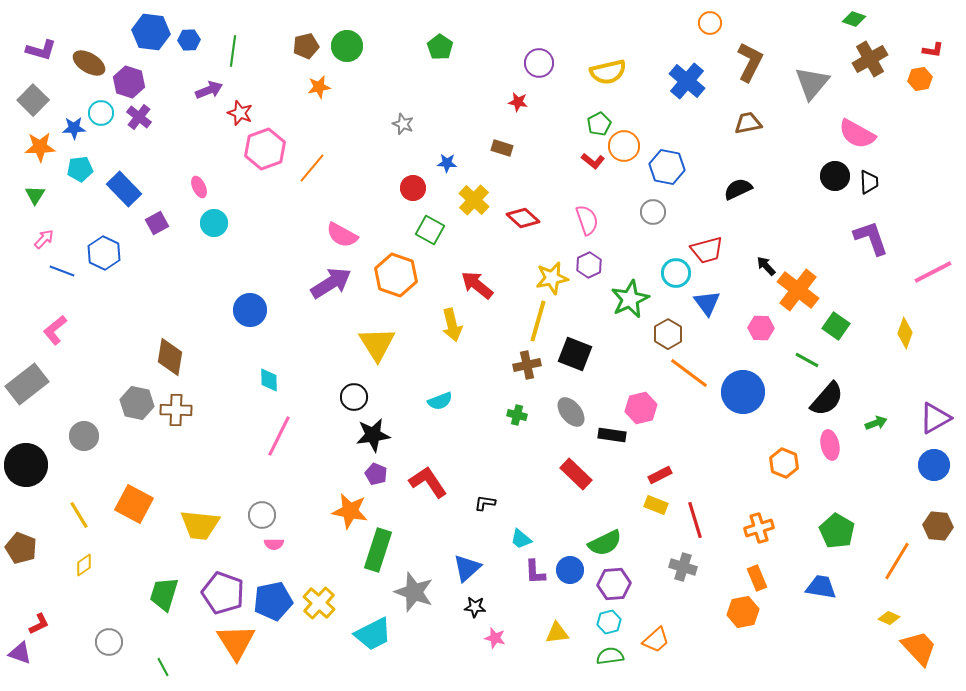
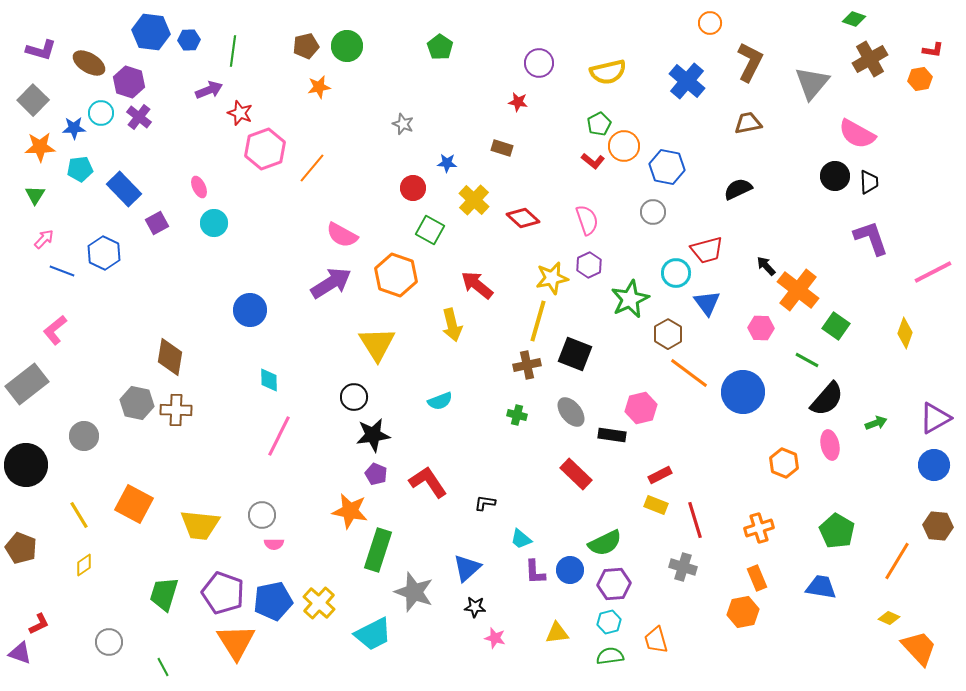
orange trapezoid at (656, 640): rotated 116 degrees clockwise
